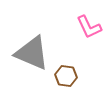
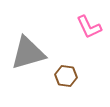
gray triangle: moved 4 px left; rotated 39 degrees counterclockwise
